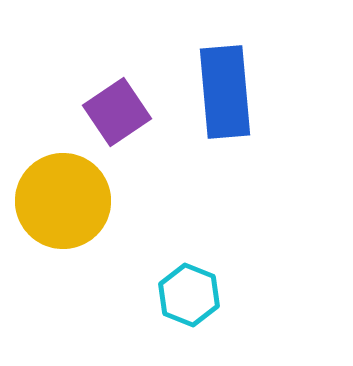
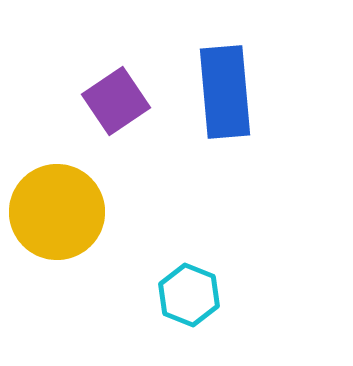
purple square: moved 1 px left, 11 px up
yellow circle: moved 6 px left, 11 px down
